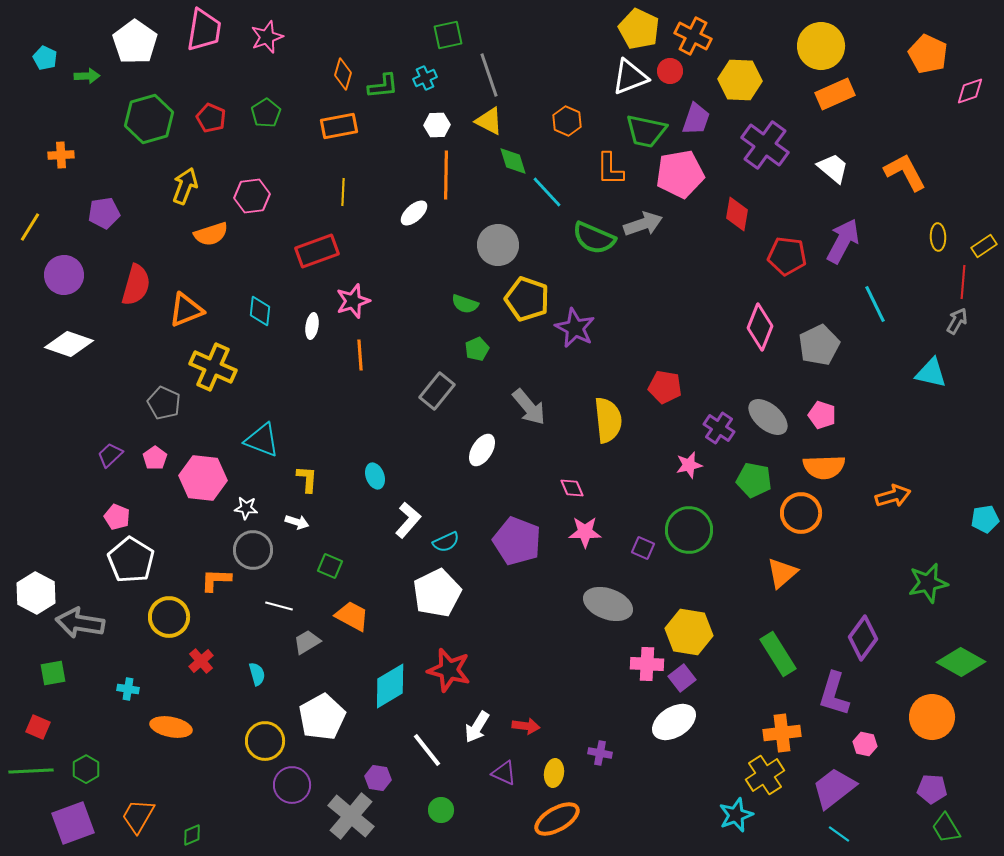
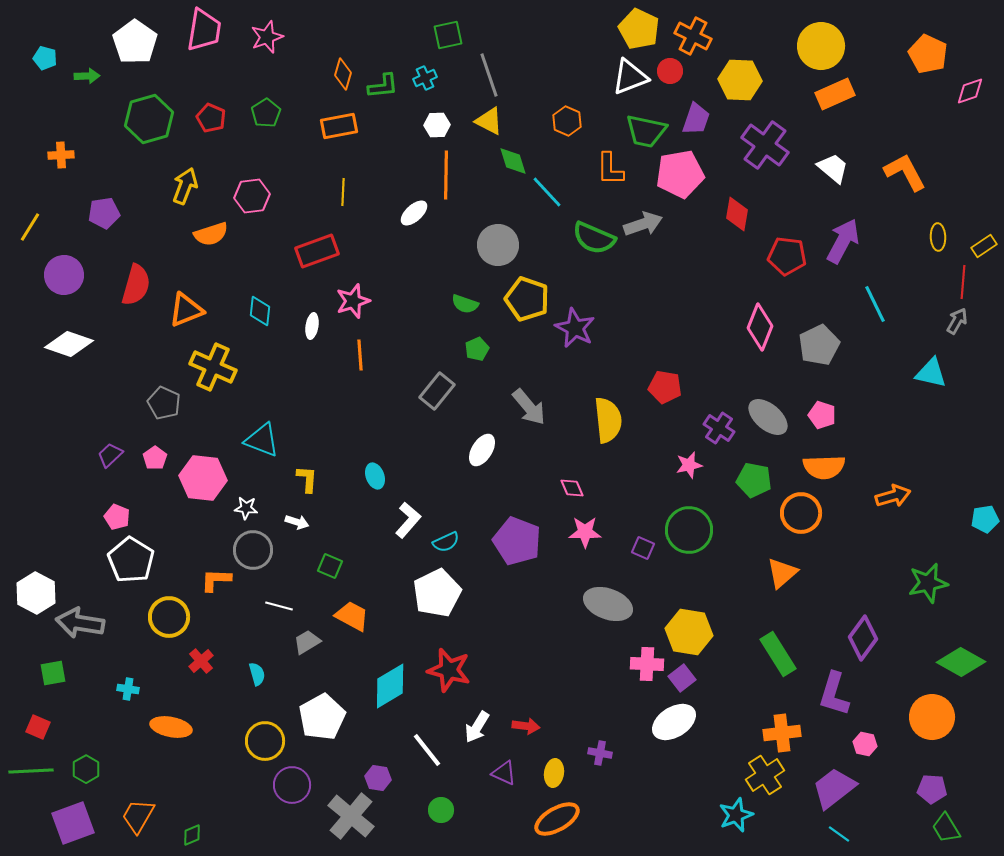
cyan pentagon at (45, 58): rotated 10 degrees counterclockwise
